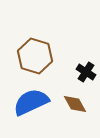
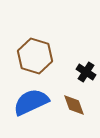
brown diamond: moved 1 px left, 1 px down; rotated 10 degrees clockwise
